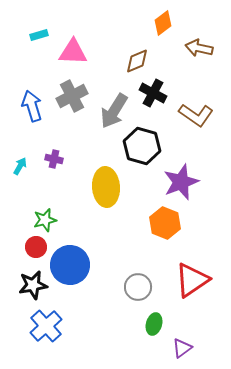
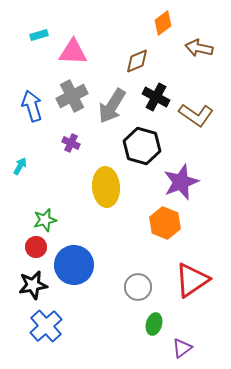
black cross: moved 3 px right, 4 px down
gray arrow: moved 2 px left, 5 px up
purple cross: moved 17 px right, 16 px up; rotated 12 degrees clockwise
blue circle: moved 4 px right
